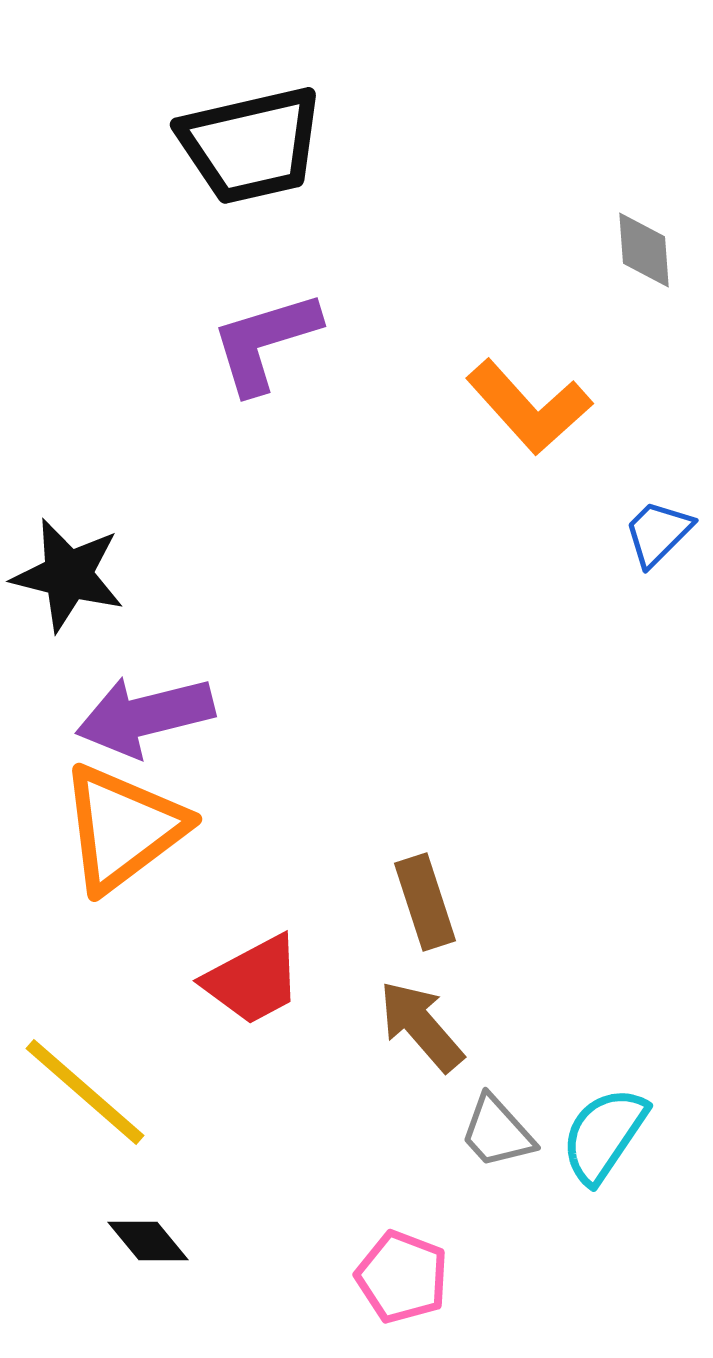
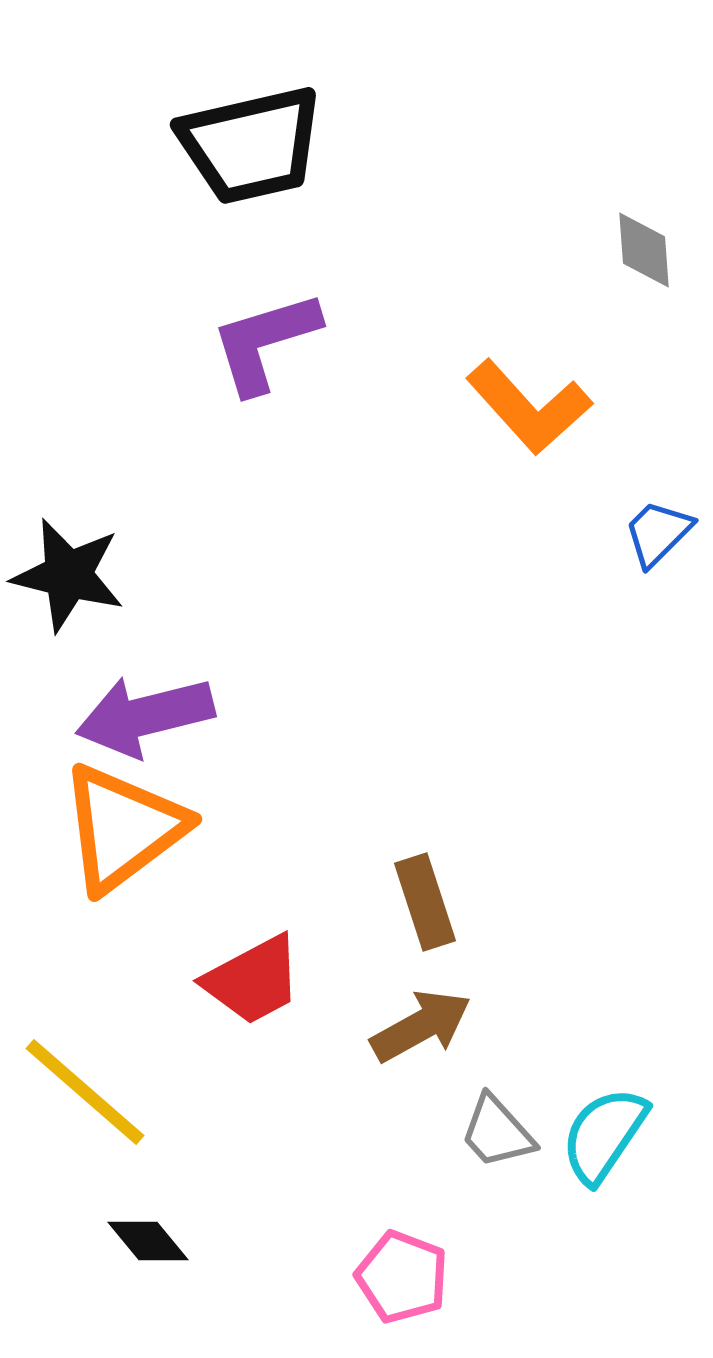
brown arrow: rotated 102 degrees clockwise
